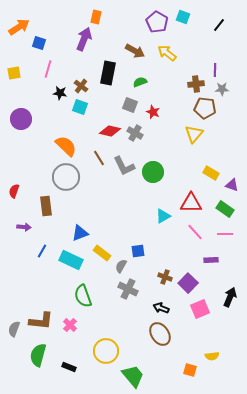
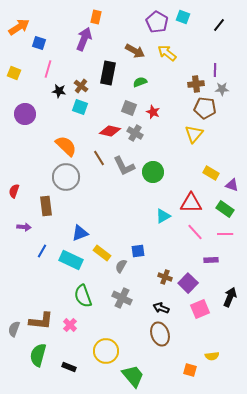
yellow square at (14, 73): rotated 32 degrees clockwise
black star at (60, 93): moved 1 px left, 2 px up
gray square at (130, 105): moved 1 px left, 3 px down
purple circle at (21, 119): moved 4 px right, 5 px up
gray cross at (128, 289): moved 6 px left, 9 px down
brown ellipse at (160, 334): rotated 15 degrees clockwise
